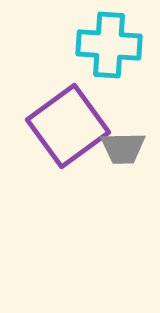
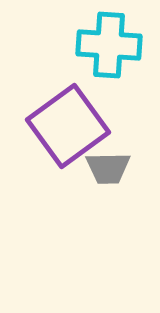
gray trapezoid: moved 15 px left, 20 px down
